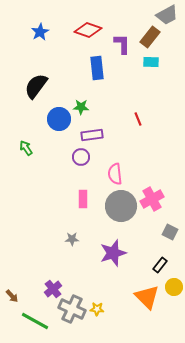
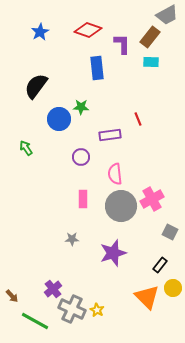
purple rectangle: moved 18 px right
yellow circle: moved 1 px left, 1 px down
yellow star: moved 1 px down; rotated 24 degrees clockwise
